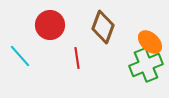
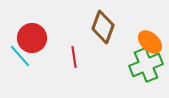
red circle: moved 18 px left, 13 px down
red line: moved 3 px left, 1 px up
